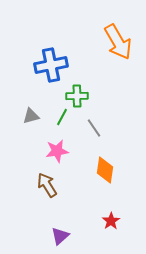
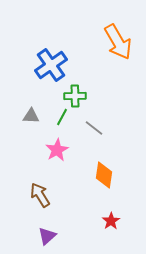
blue cross: rotated 24 degrees counterclockwise
green cross: moved 2 px left
gray triangle: rotated 18 degrees clockwise
gray line: rotated 18 degrees counterclockwise
pink star: moved 1 px up; rotated 20 degrees counterclockwise
orange diamond: moved 1 px left, 5 px down
brown arrow: moved 7 px left, 10 px down
purple triangle: moved 13 px left
